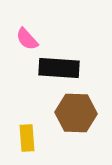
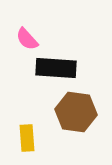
black rectangle: moved 3 px left
brown hexagon: moved 1 px up; rotated 6 degrees clockwise
